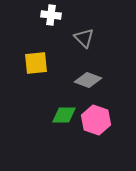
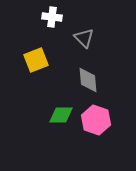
white cross: moved 1 px right, 2 px down
yellow square: moved 3 px up; rotated 15 degrees counterclockwise
gray diamond: rotated 64 degrees clockwise
green diamond: moved 3 px left
